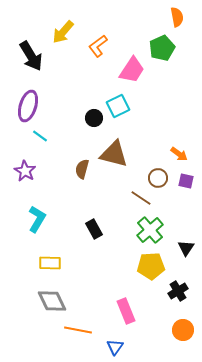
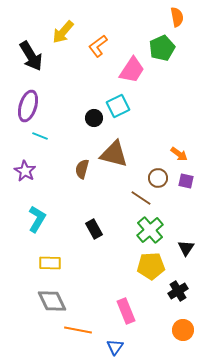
cyan line: rotated 14 degrees counterclockwise
